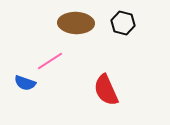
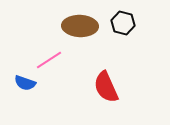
brown ellipse: moved 4 px right, 3 px down
pink line: moved 1 px left, 1 px up
red semicircle: moved 3 px up
